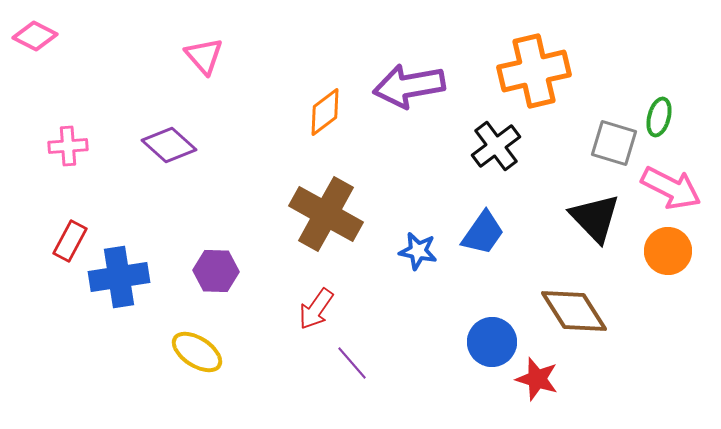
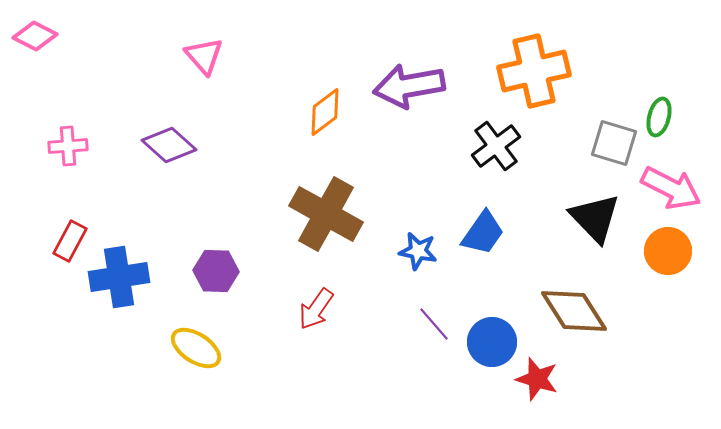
yellow ellipse: moved 1 px left, 4 px up
purple line: moved 82 px right, 39 px up
